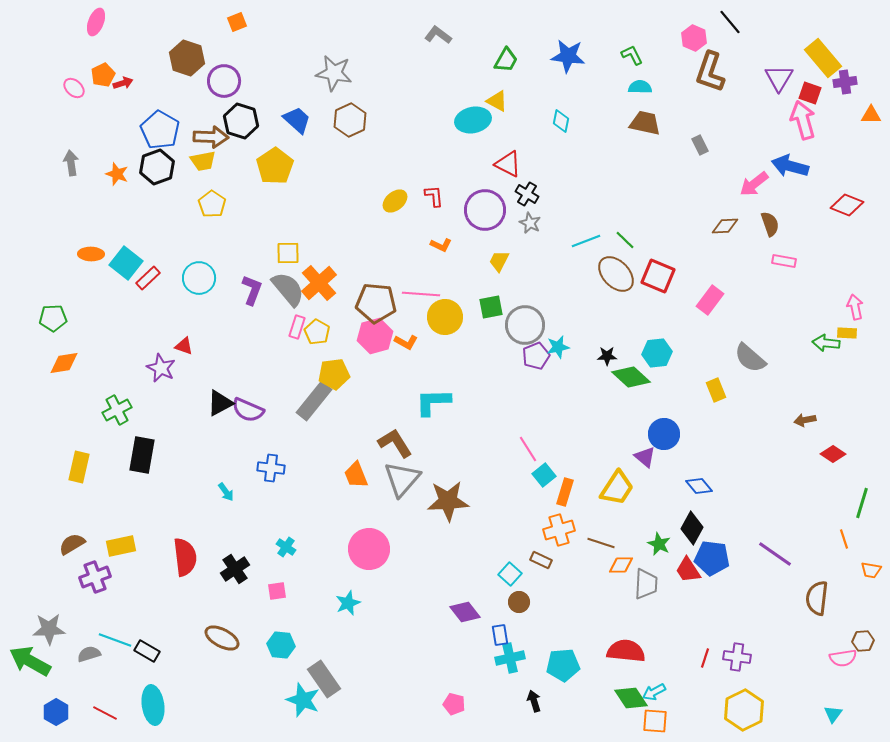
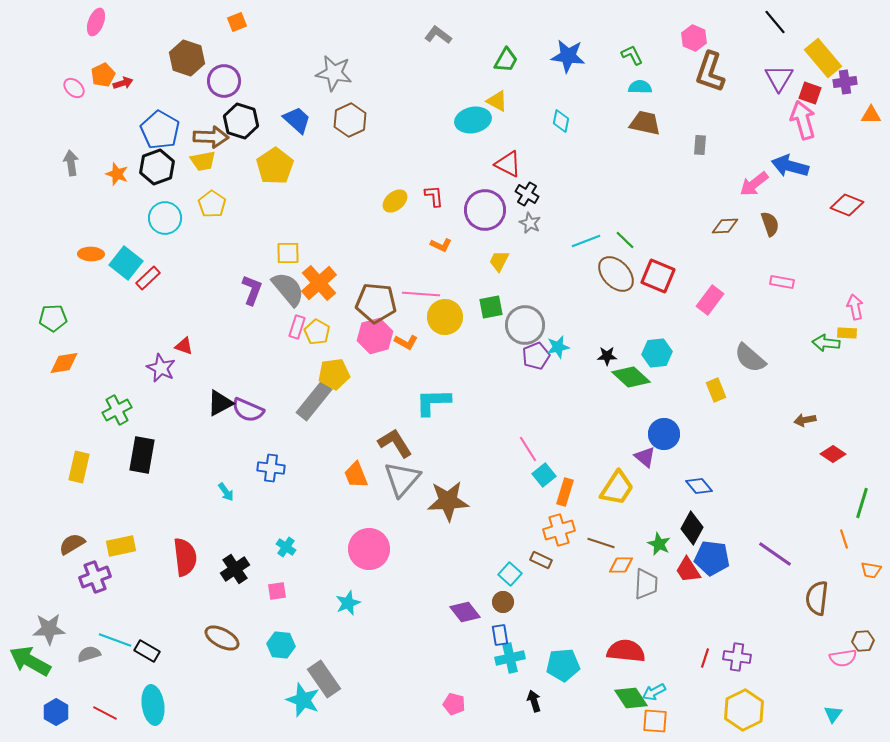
black line at (730, 22): moved 45 px right
gray rectangle at (700, 145): rotated 30 degrees clockwise
pink rectangle at (784, 261): moved 2 px left, 21 px down
cyan circle at (199, 278): moved 34 px left, 60 px up
brown circle at (519, 602): moved 16 px left
